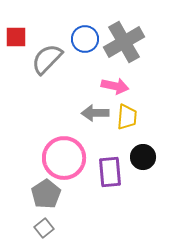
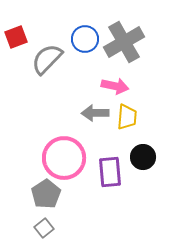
red square: rotated 20 degrees counterclockwise
